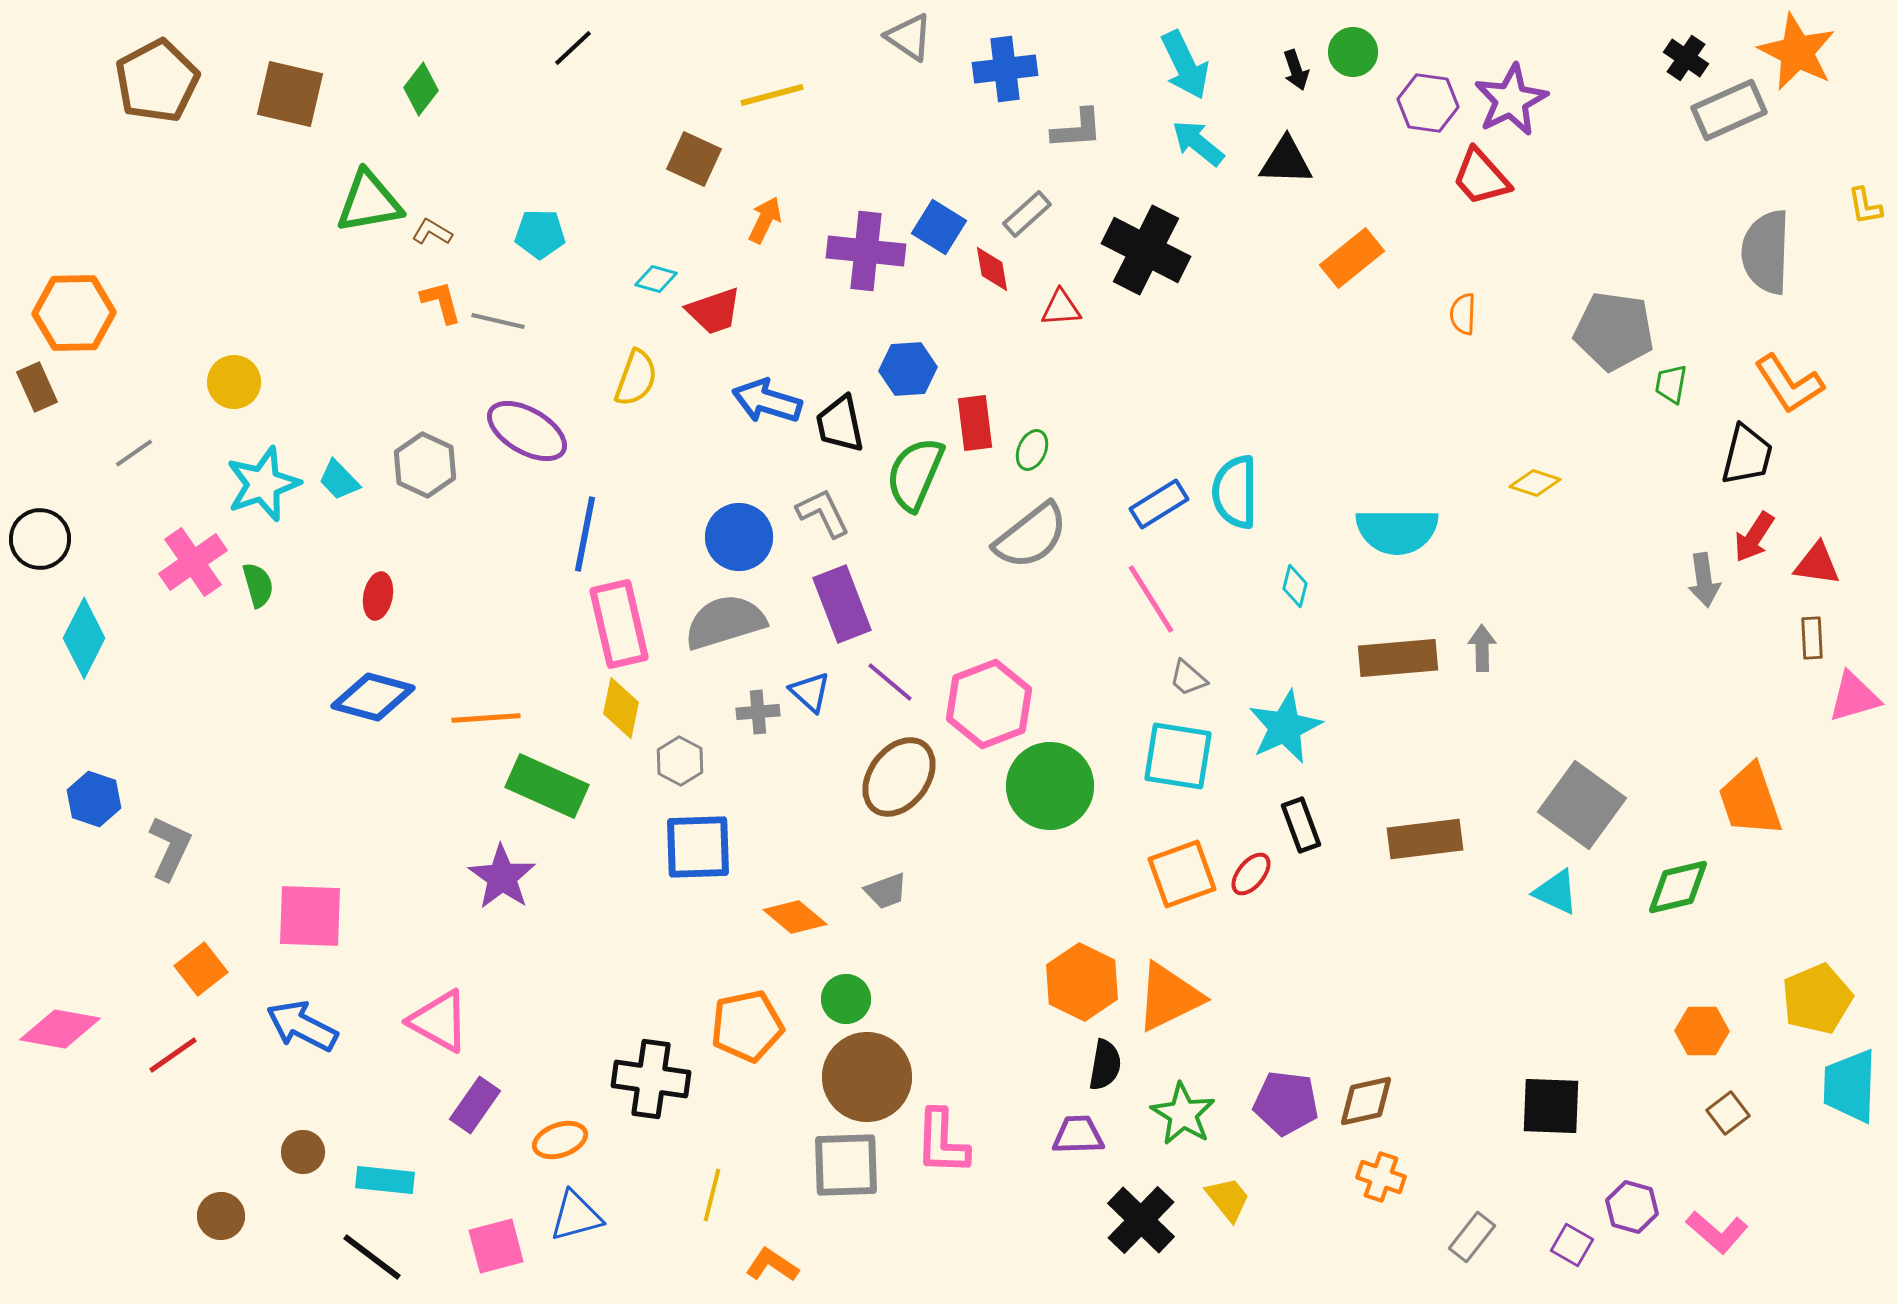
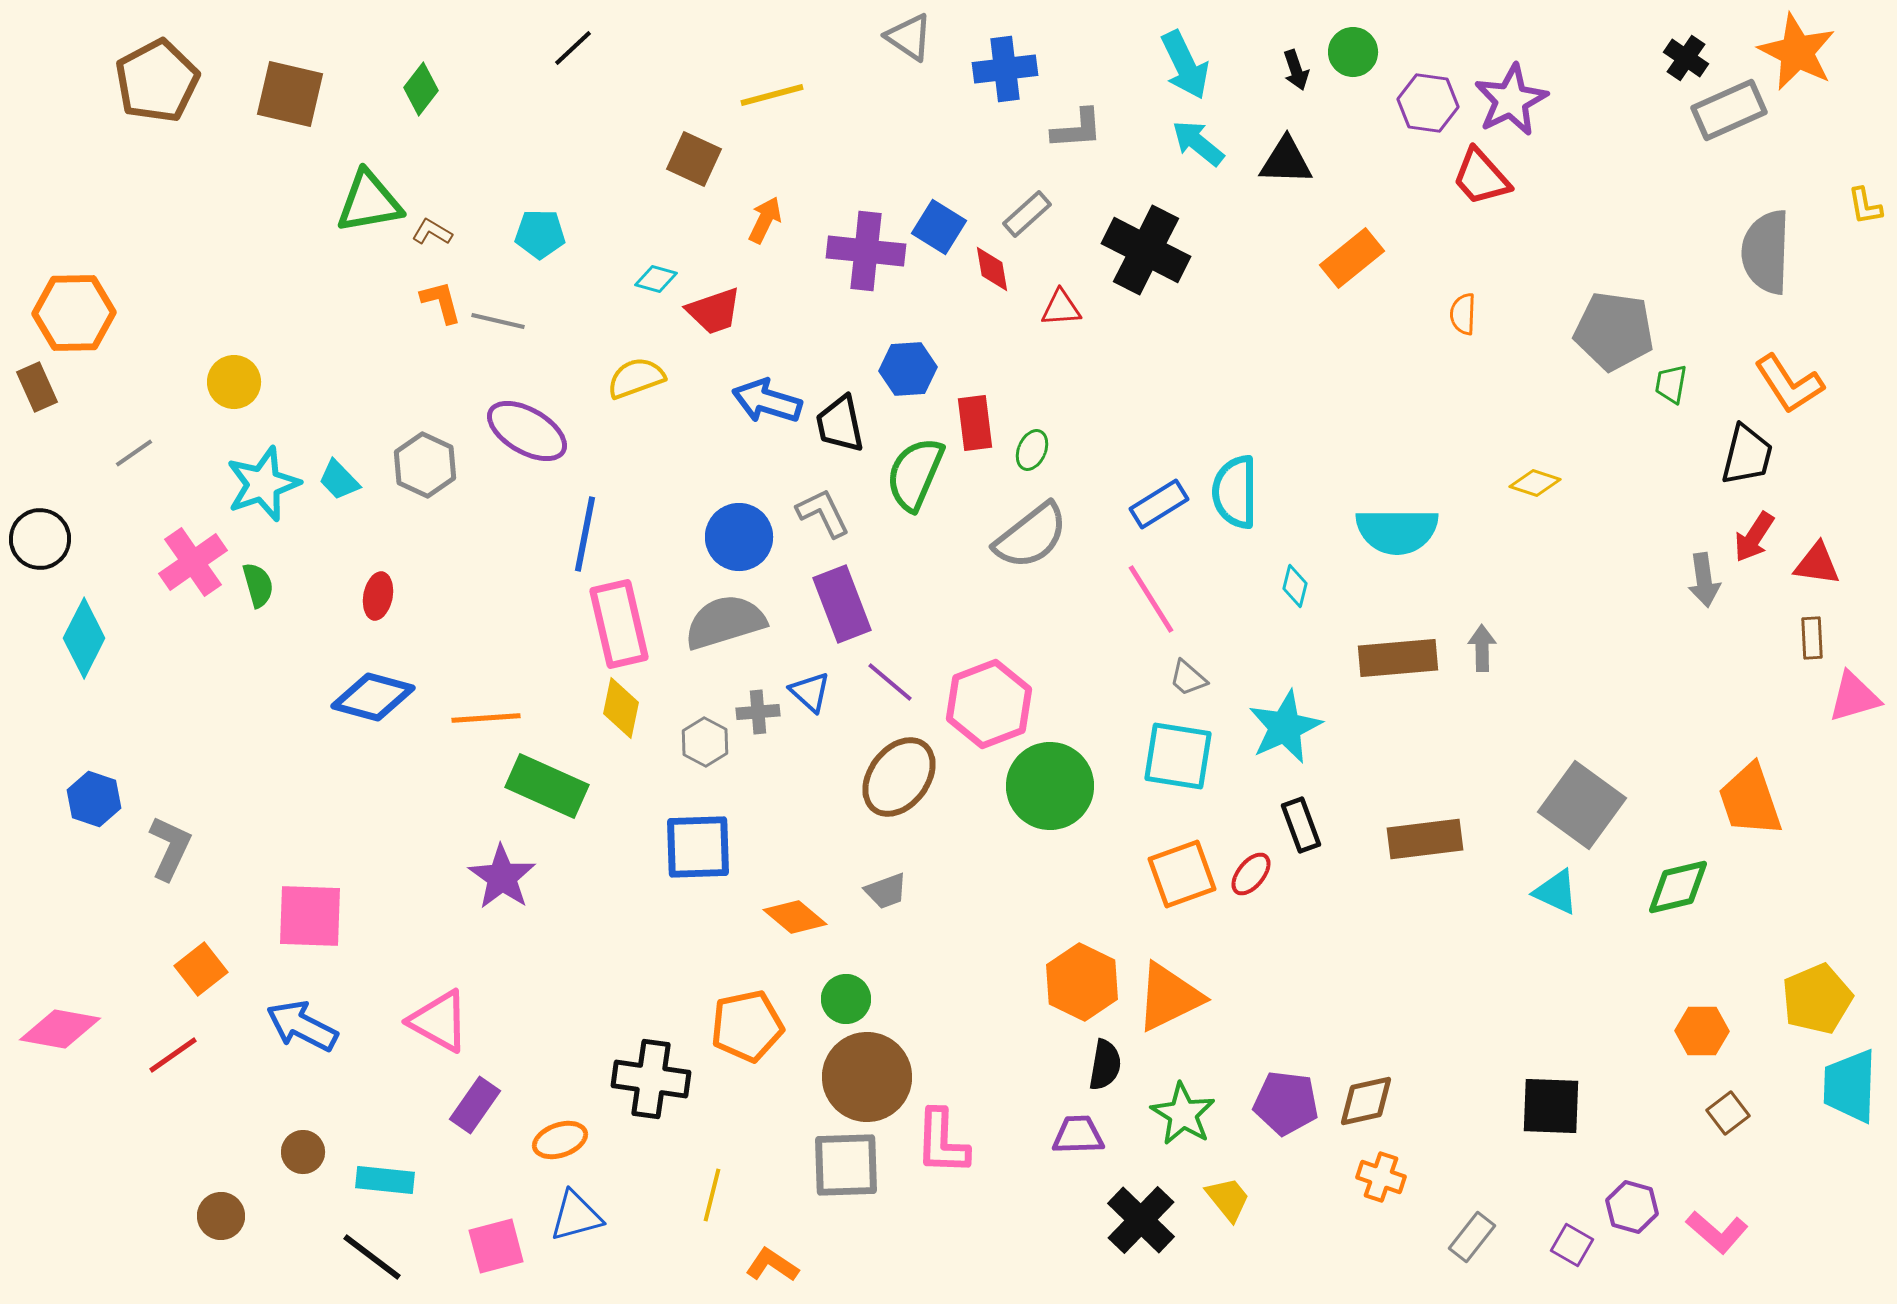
yellow semicircle at (636, 378): rotated 130 degrees counterclockwise
gray hexagon at (680, 761): moved 25 px right, 19 px up
